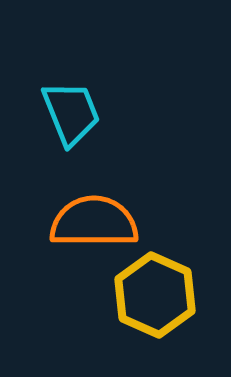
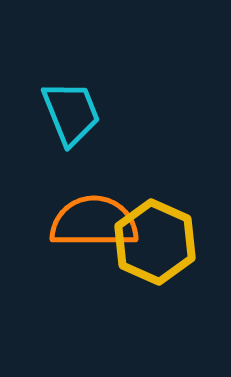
yellow hexagon: moved 53 px up
